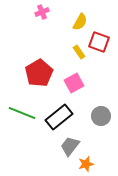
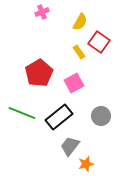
red square: rotated 15 degrees clockwise
